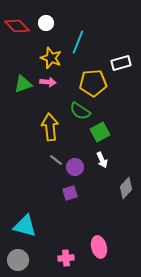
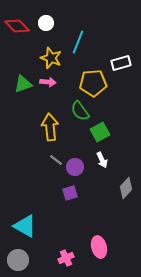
green semicircle: rotated 20 degrees clockwise
cyan triangle: rotated 15 degrees clockwise
pink cross: rotated 21 degrees counterclockwise
